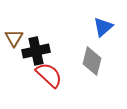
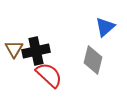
blue triangle: moved 2 px right
brown triangle: moved 11 px down
gray diamond: moved 1 px right, 1 px up
